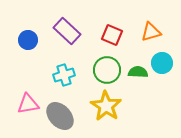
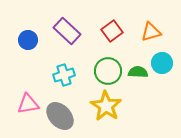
red square: moved 4 px up; rotated 30 degrees clockwise
green circle: moved 1 px right, 1 px down
